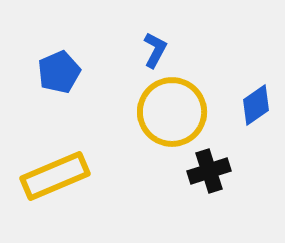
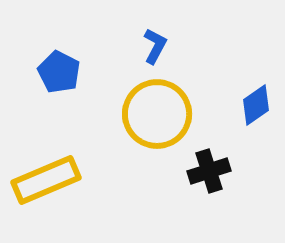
blue L-shape: moved 4 px up
blue pentagon: rotated 21 degrees counterclockwise
yellow circle: moved 15 px left, 2 px down
yellow rectangle: moved 9 px left, 4 px down
